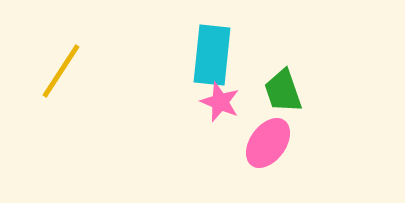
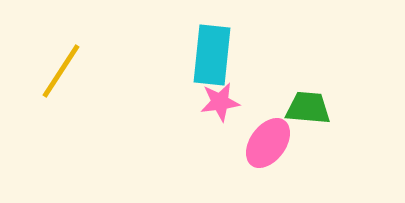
green trapezoid: moved 25 px right, 17 px down; rotated 114 degrees clockwise
pink star: rotated 30 degrees counterclockwise
